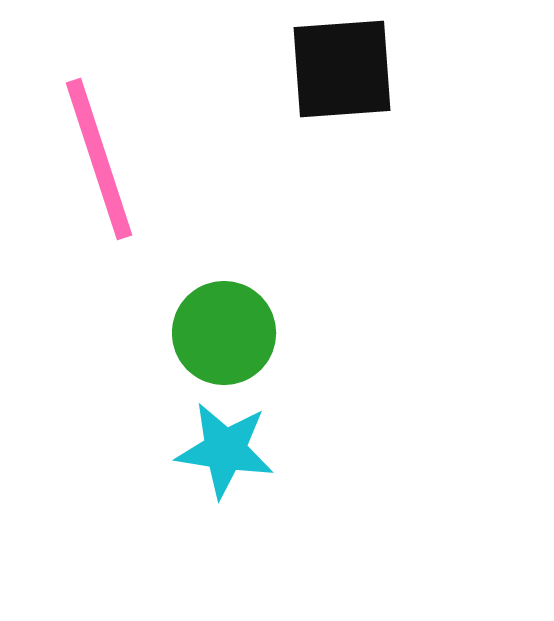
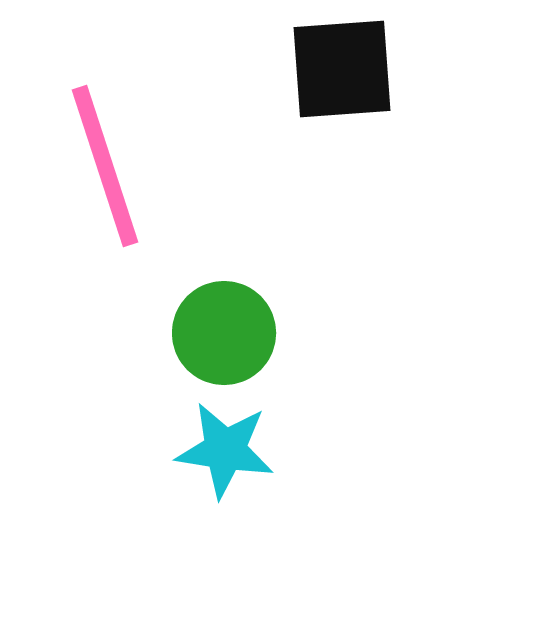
pink line: moved 6 px right, 7 px down
